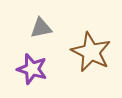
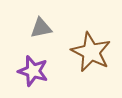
purple star: moved 1 px right, 2 px down
